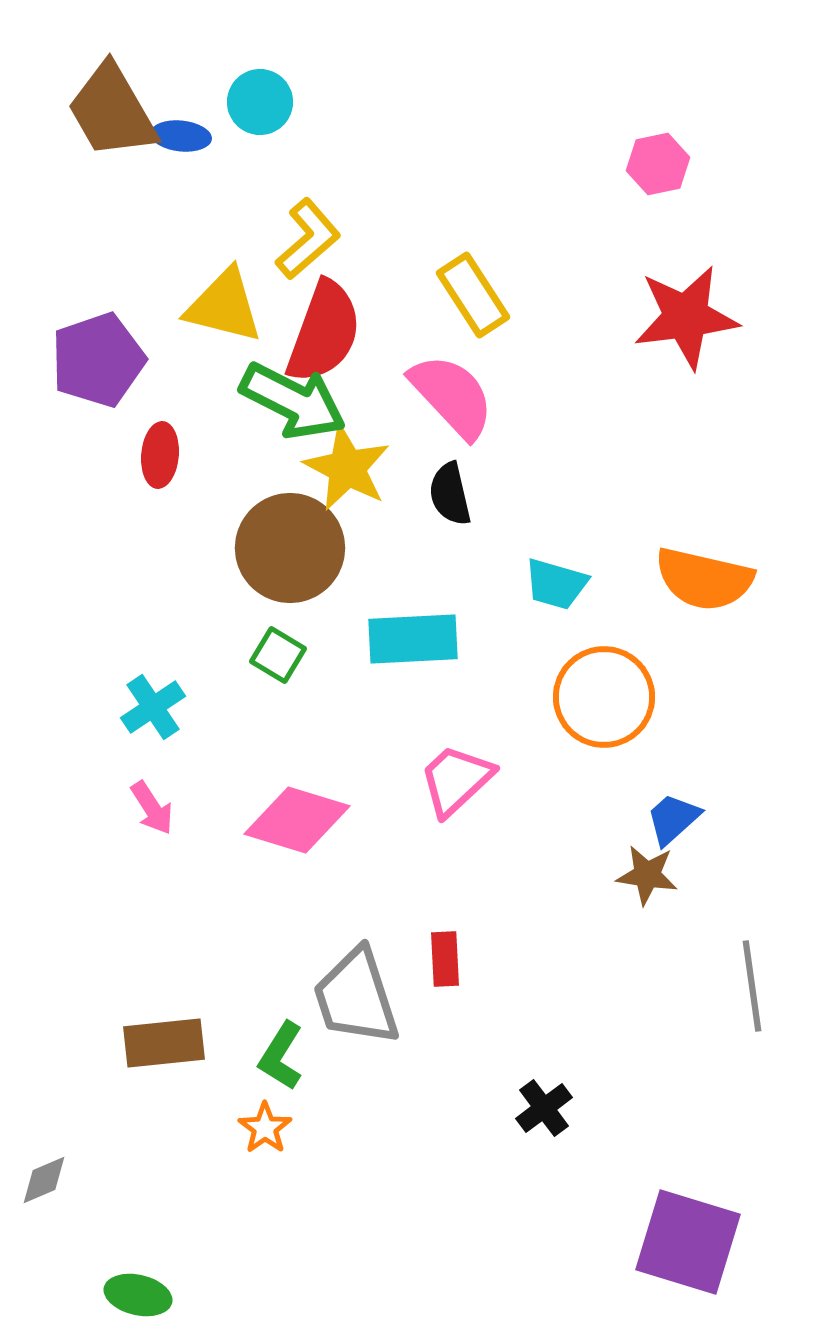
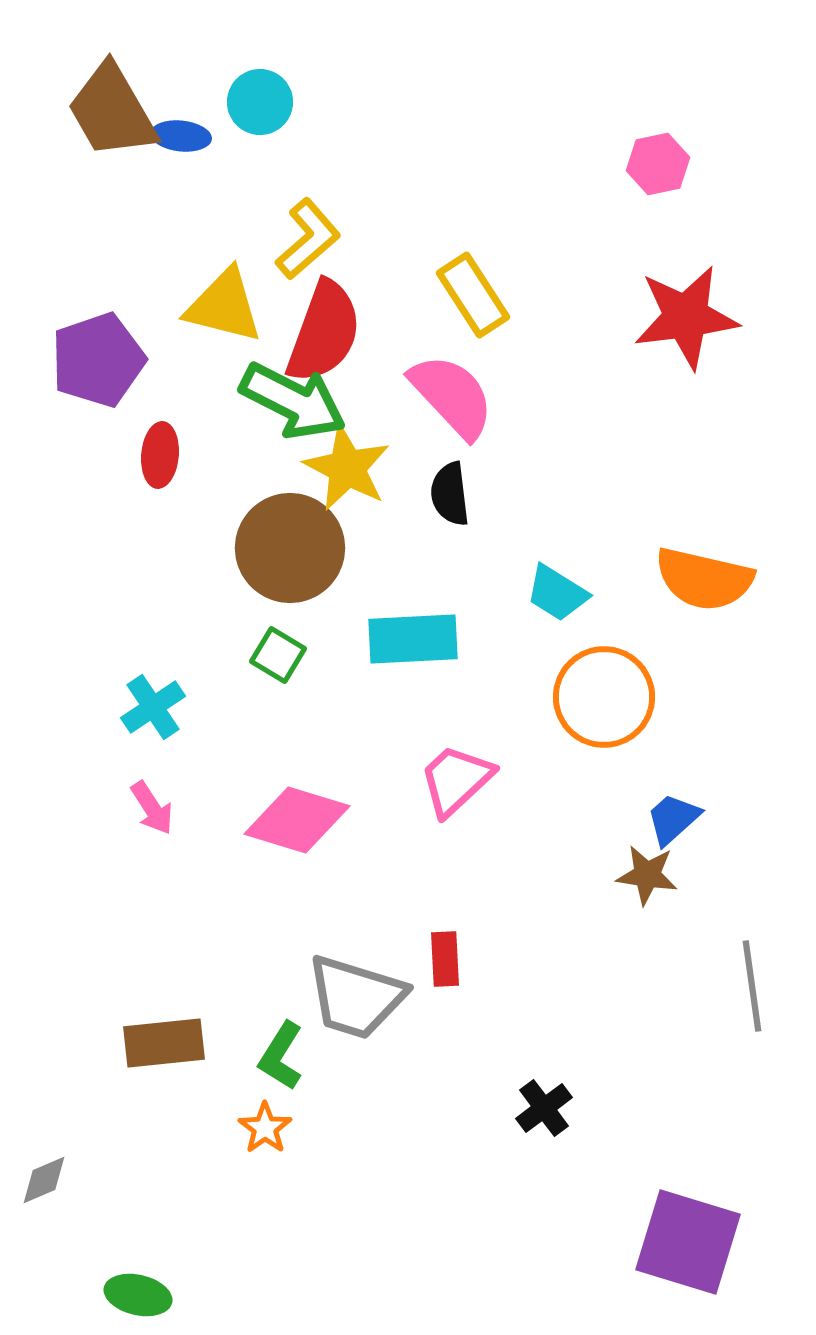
black semicircle: rotated 6 degrees clockwise
cyan trapezoid: moved 1 px right, 9 px down; rotated 16 degrees clockwise
gray trapezoid: rotated 55 degrees counterclockwise
